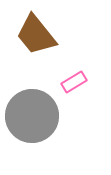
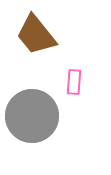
pink rectangle: rotated 55 degrees counterclockwise
